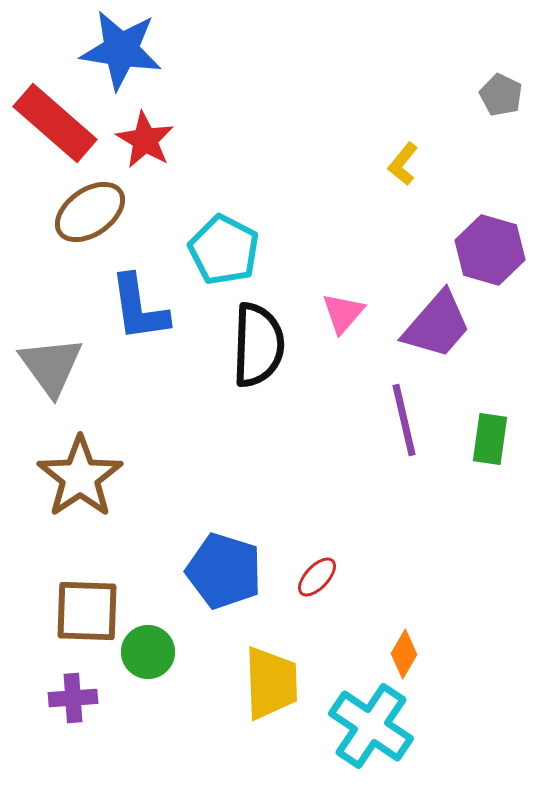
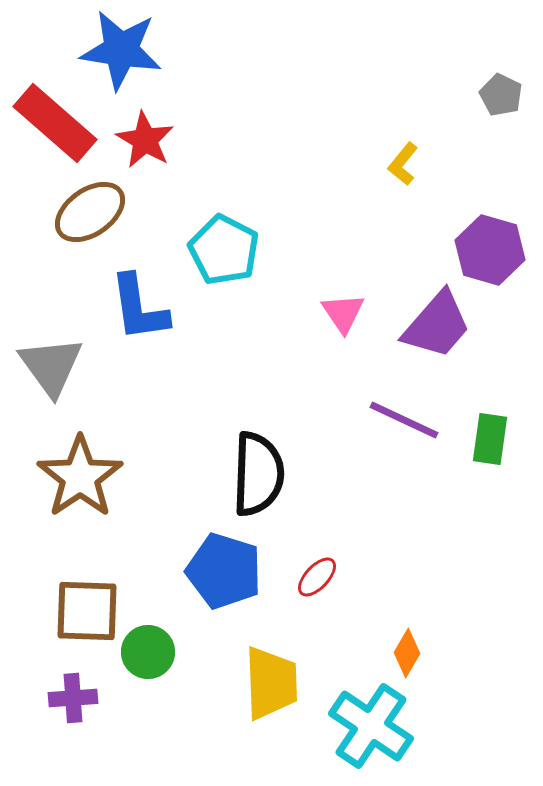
pink triangle: rotated 15 degrees counterclockwise
black semicircle: moved 129 px down
purple line: rotated 52 degrees counterclockwise
orange diamond: moved 3 px right, 1 px up
